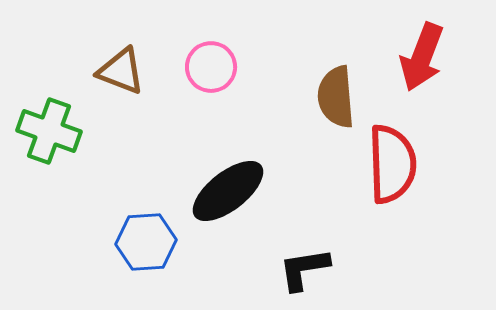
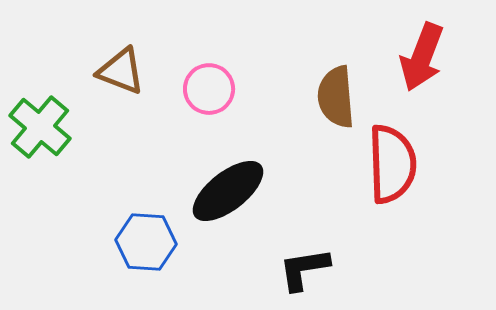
pink circle: moved 2 px left, 22 px down
green cross: moved 9 px left, 4 px up; rotated 20 degrees clockwise
blue hexagon: rotated 8 degrees clockwise
